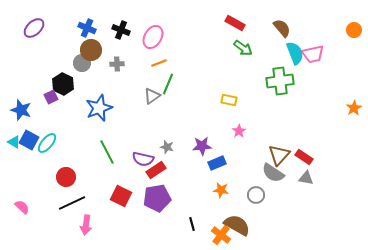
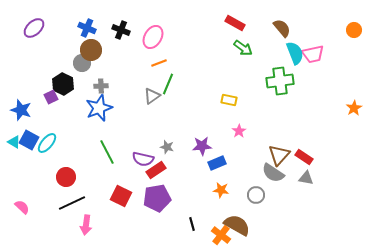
gray cross at (117, 64): moved 16 px left, 22 px down
